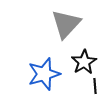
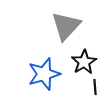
gray triangle: moved 2 px down
black line: moved 1 px down
